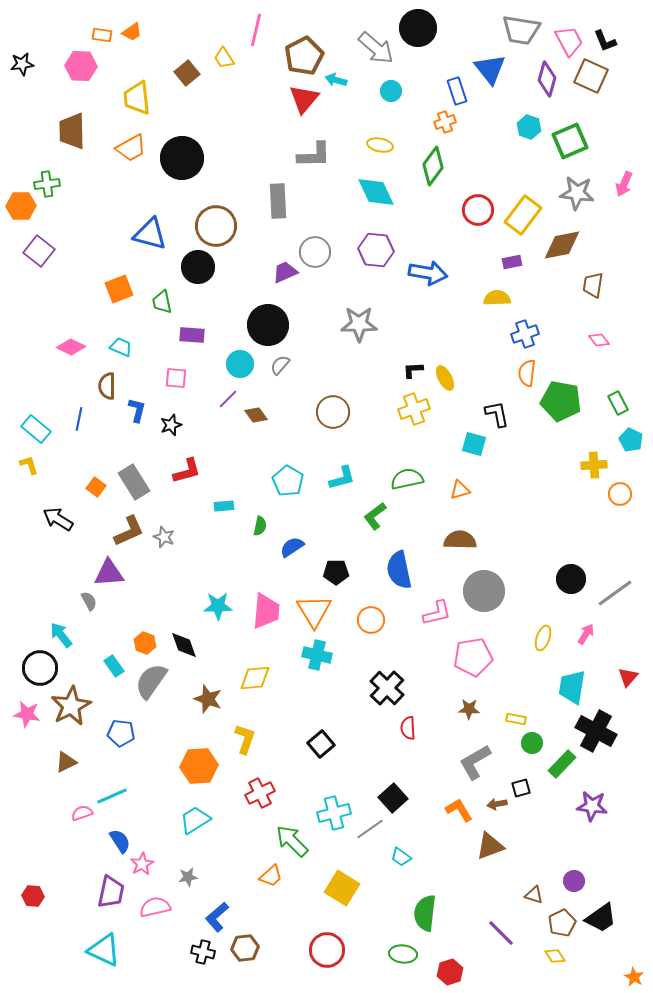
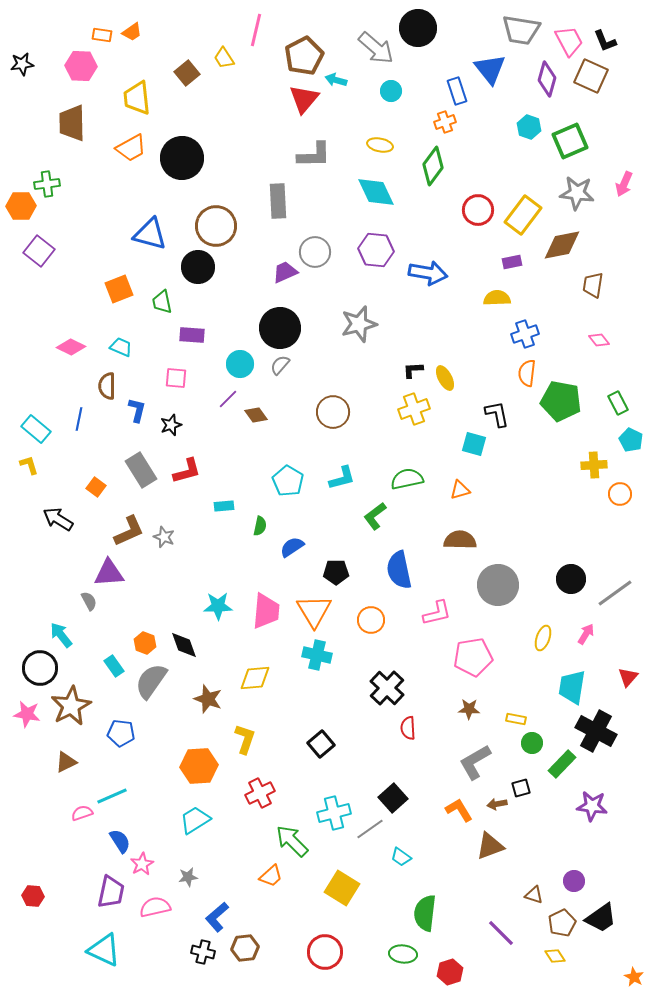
brown trapezoid at (72, 131): moved 8 px up
gray star at (359, 324): rotated 15 degrees counterclockwise
black circle at (268, 325): moved 12 px right, 3 px down
gray rectangle at (134, 482): moved 7 px right, 12 px up
gray circle at (484, 591): moved 14 px right, 6 px up
red circle at (327, 950): moved 2 px left, 2 px down
